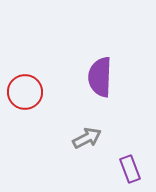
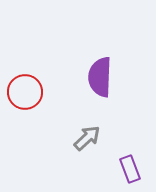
gray arrow: rotated 16 degrees counterclockwise
